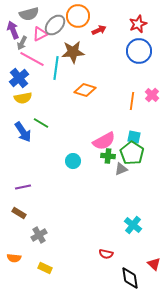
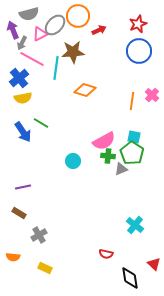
cyan cross: moved 2 px right
orange semicircle: moved 1 px left, 1 px up
